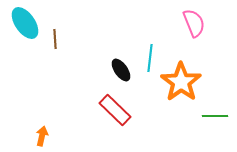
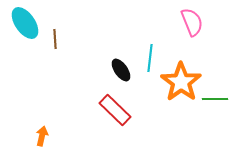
pink semicircle: moved 2 px left, 1 px up
green line: moved 17 px up
